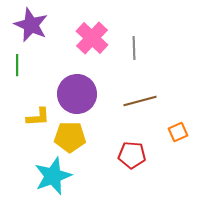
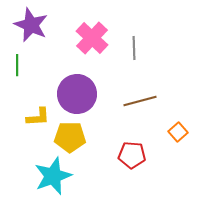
orange square: rotated 18 degrees counterclockwise
